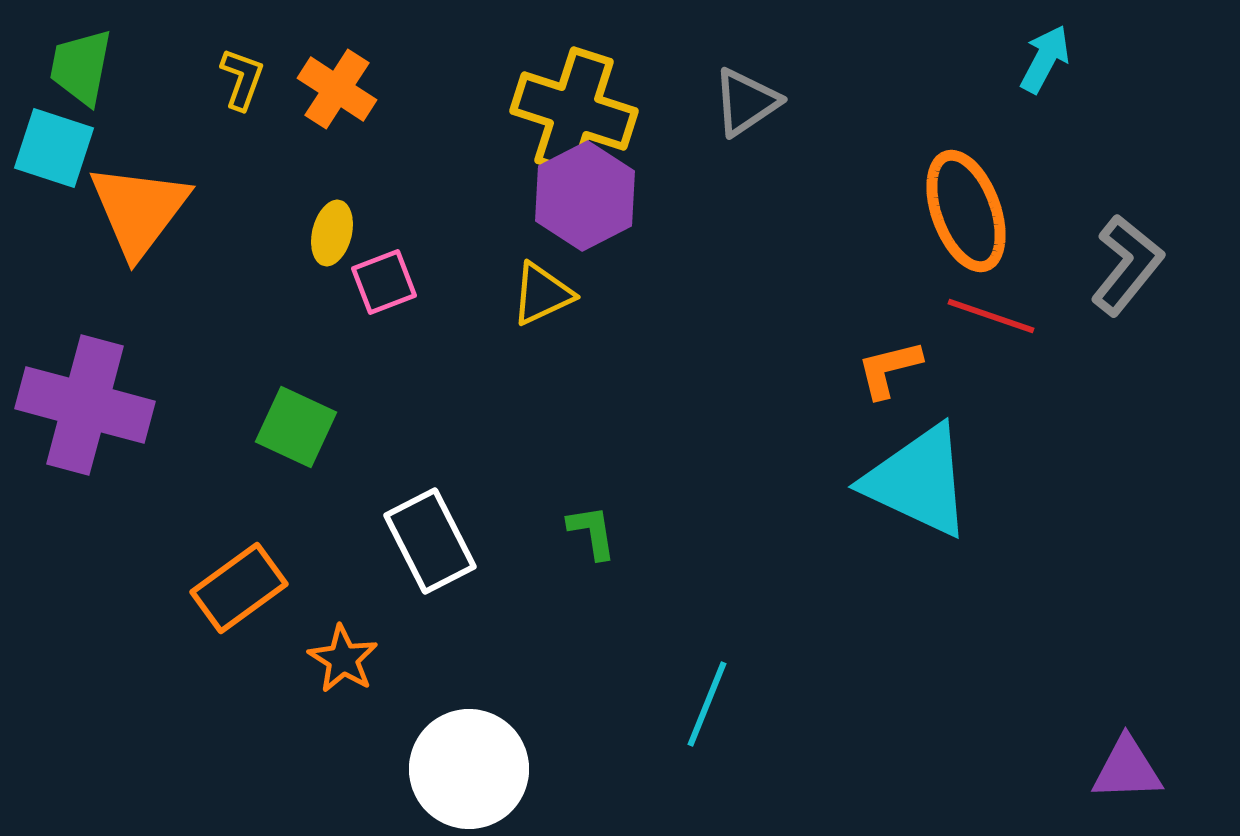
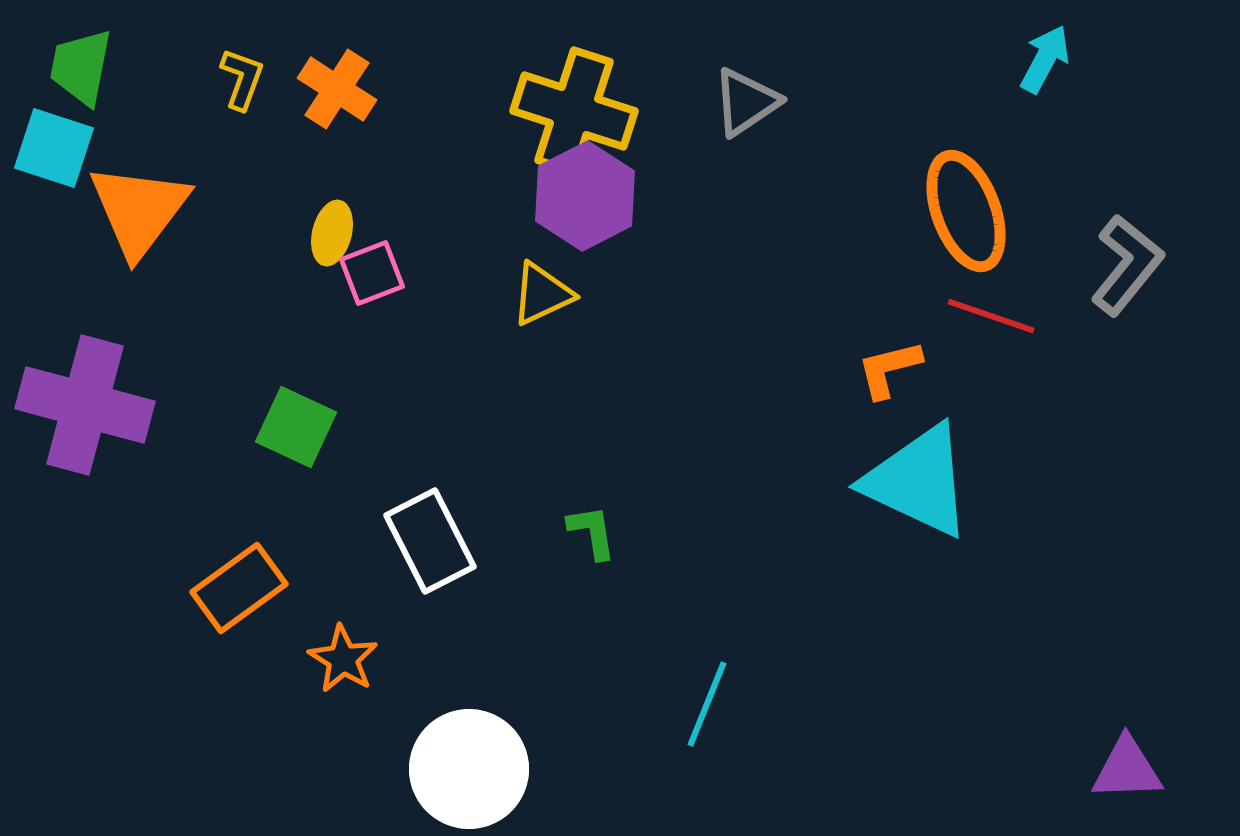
pink square: moved 12 px left, 9 px up
